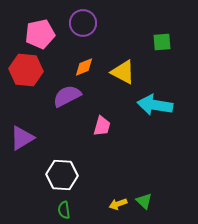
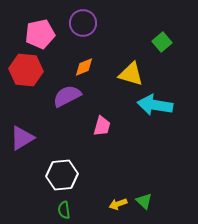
green square: rotated 36 degrees counterclockwise
yellow triangle: moved 8 px right, 2 px down; rotated 12 degrees counterclockwise
white hexagon: rotated 8 degrees counterclockwise
